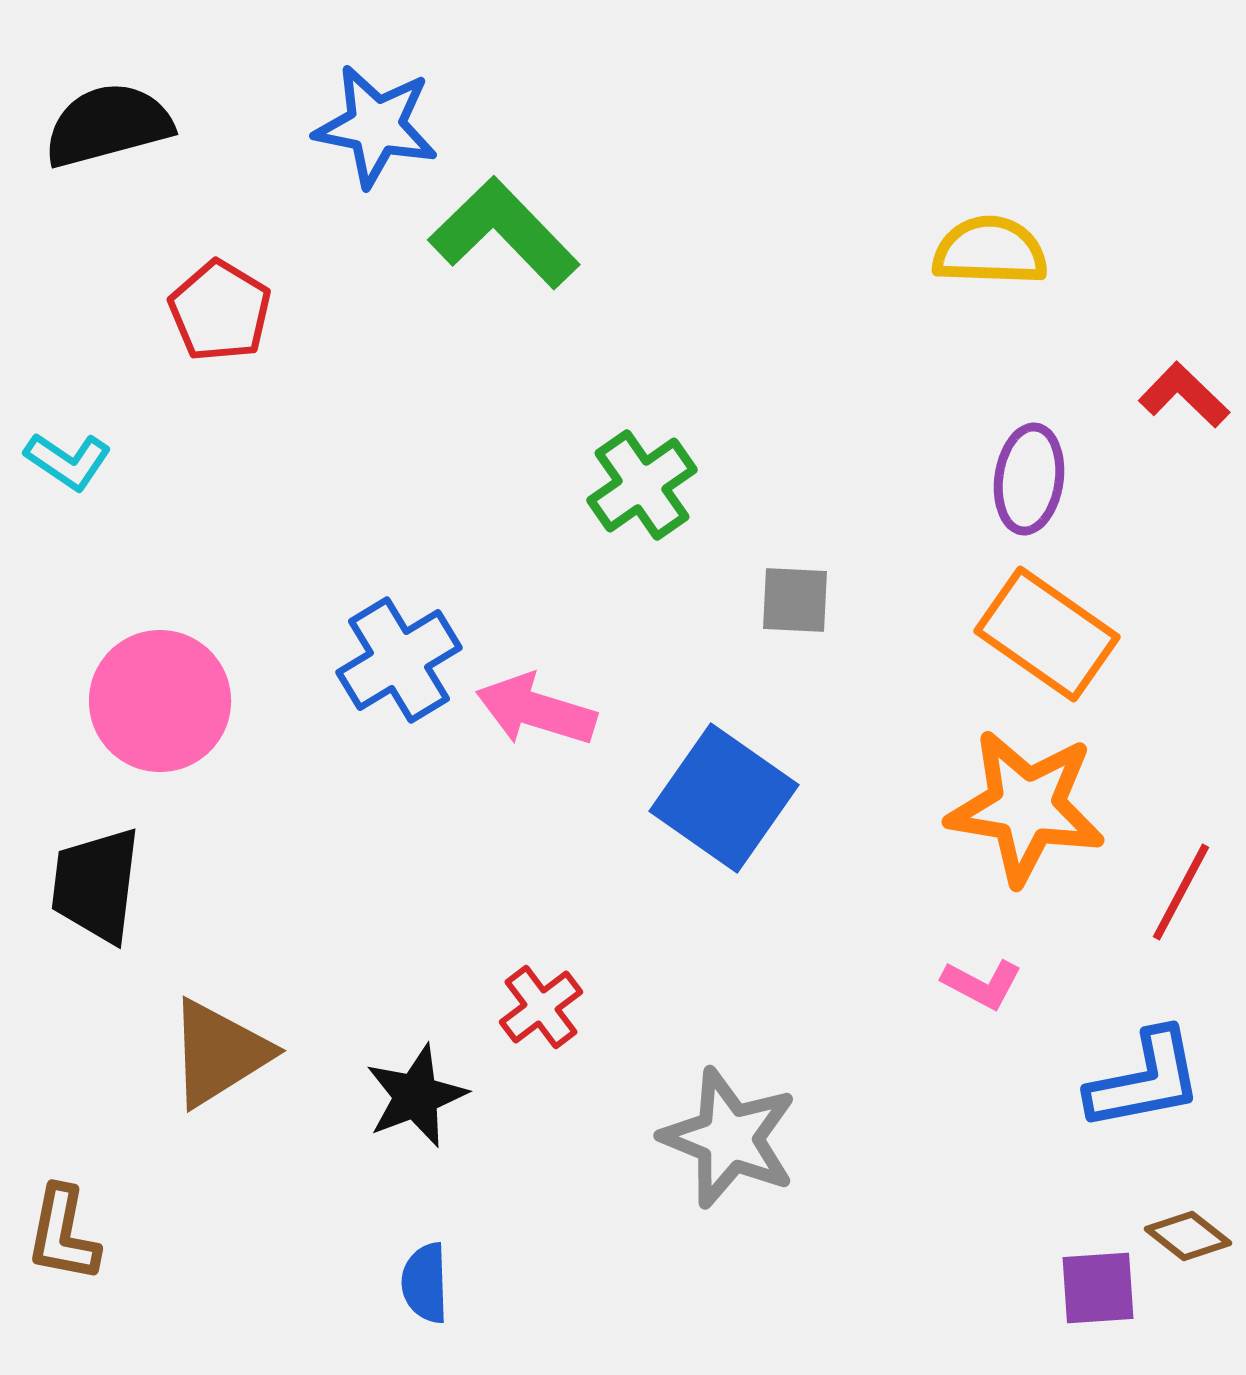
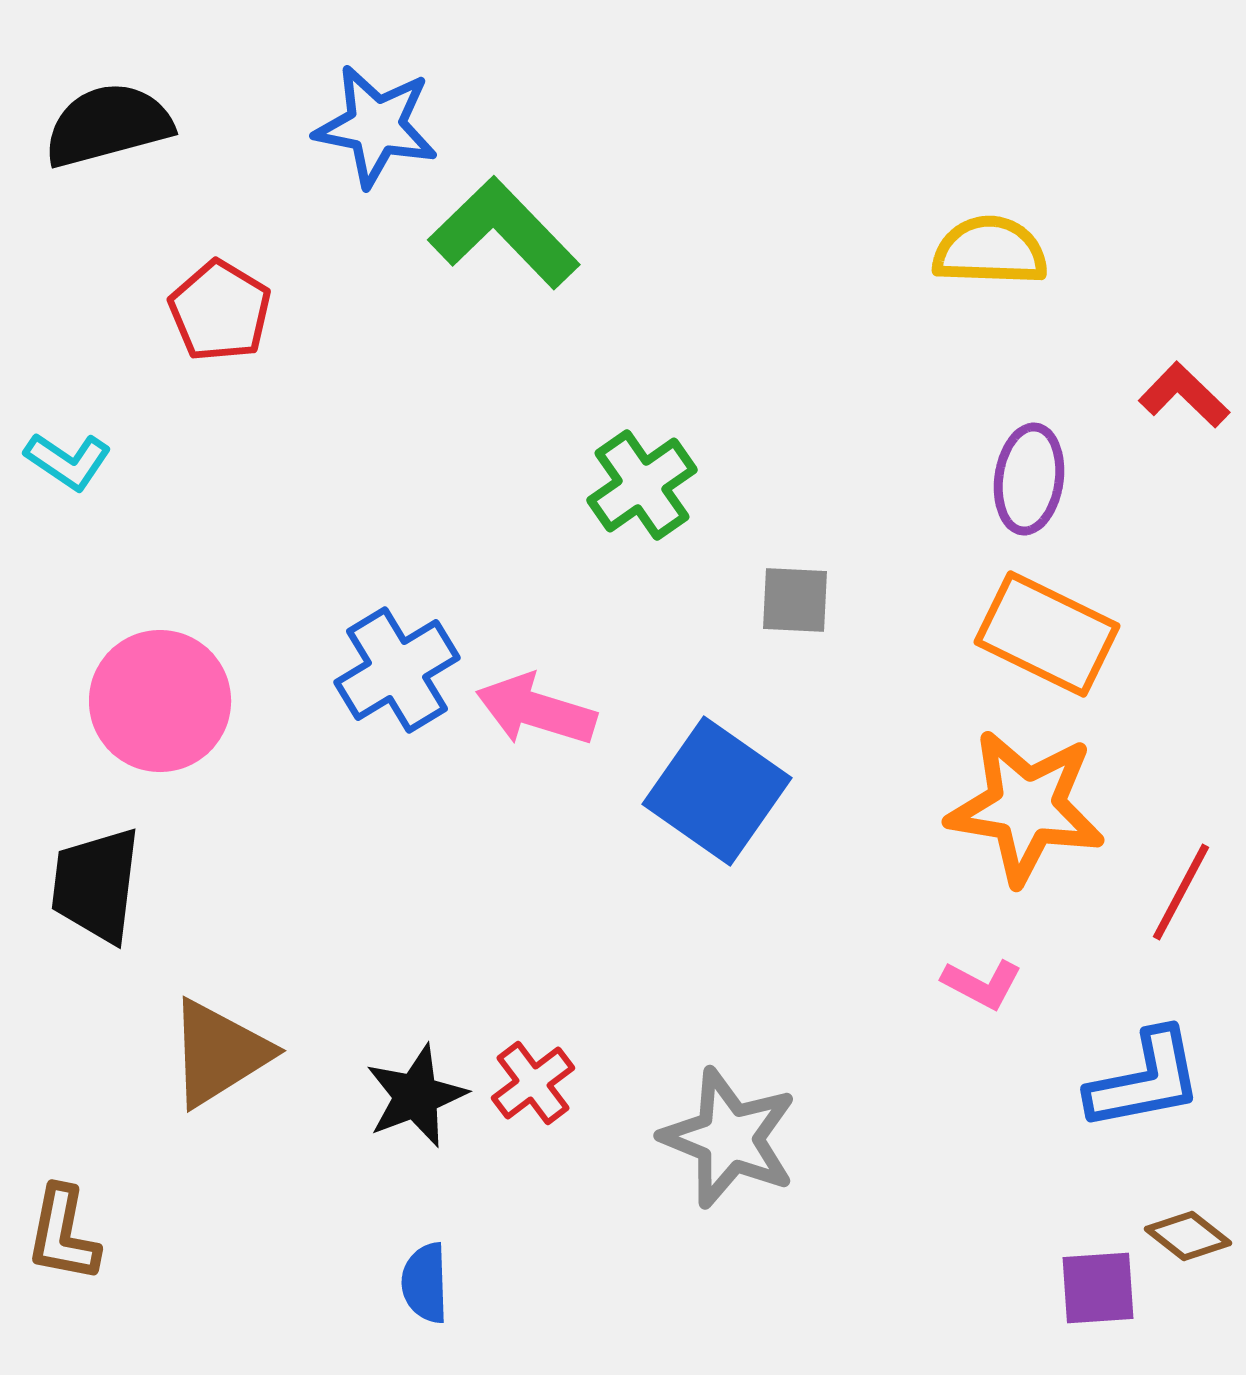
orange rectangle: rotated 9 degrees counterclockwise
blue cross: moved 2 px left, 10 px down
blue square: moved 7 px left, 7 px up
red cross: moved 8 px left, 76 px down
